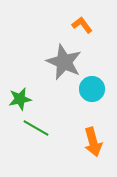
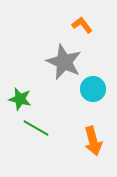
cyan circle: moved 1 px right
green star: rotated 25 degrees clockwise
orange arrow: moved 1 px up
